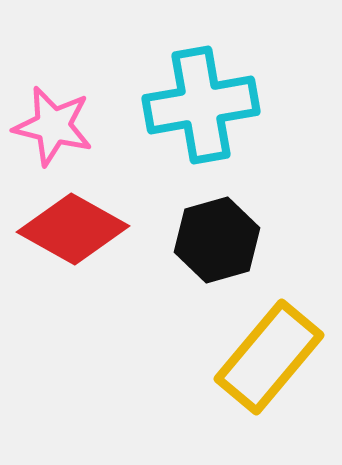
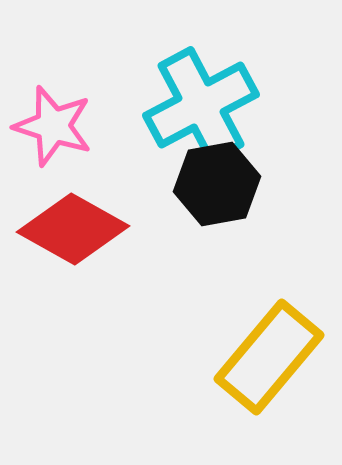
cyan cross: rotated 18 degrees counterclockwise
pink star: rotated 4 degrees clockwise
black hexagon: moved 56 px up; rotated 6 degrees clockwise
